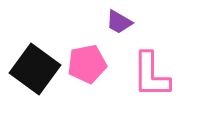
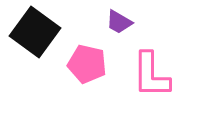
pink pentagon: rotated 24 degrees clockwise
black square: moved 37 px up
